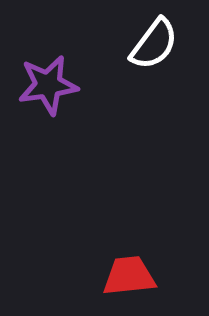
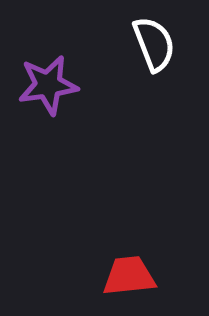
white semicircle: rotated 58 degrees counterclockwise
